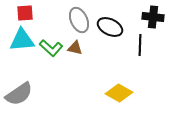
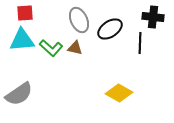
black ellipse: moved 2 px down; rotated 60 degrees counterclockwise
black line: moved 2 px up
